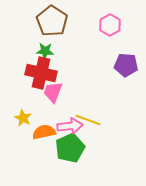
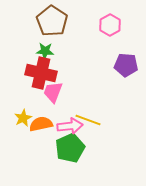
yellow star: rotated 18 degrees clockwise
orange semicircle: moved 3 px left, 8 px up
